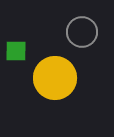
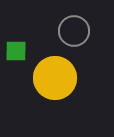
gray circle: moved 8 px left, 1 px up
